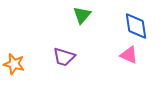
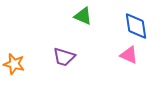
green triangle: moved 1 px right, 1 px down; rotated 48 degrees counterclockwise
